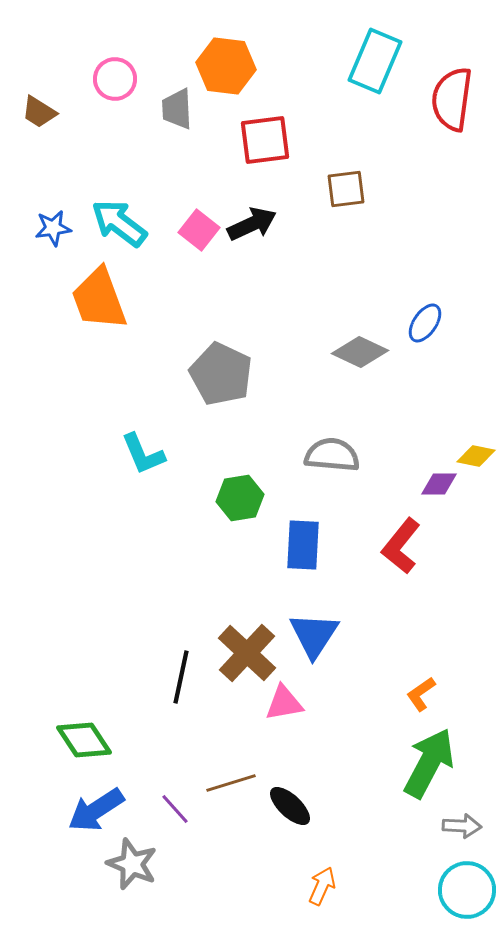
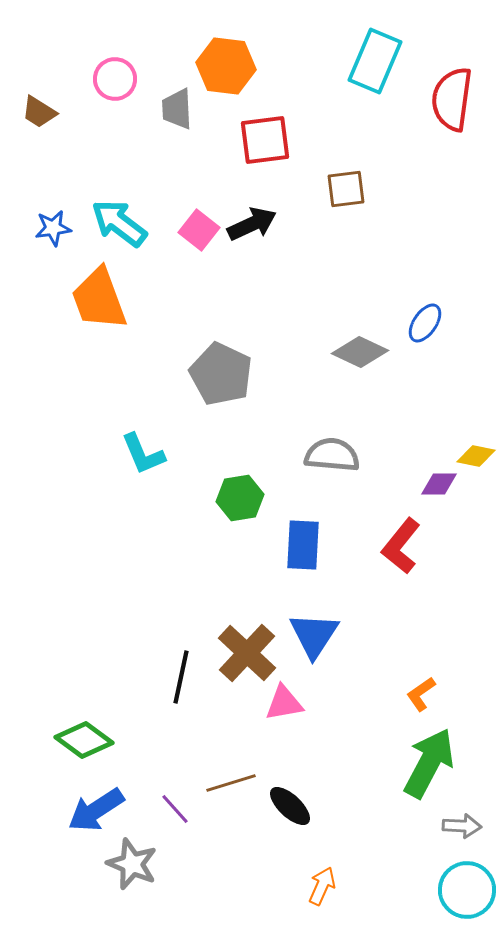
green diamond: rotated 20 degrees counterclockwise
